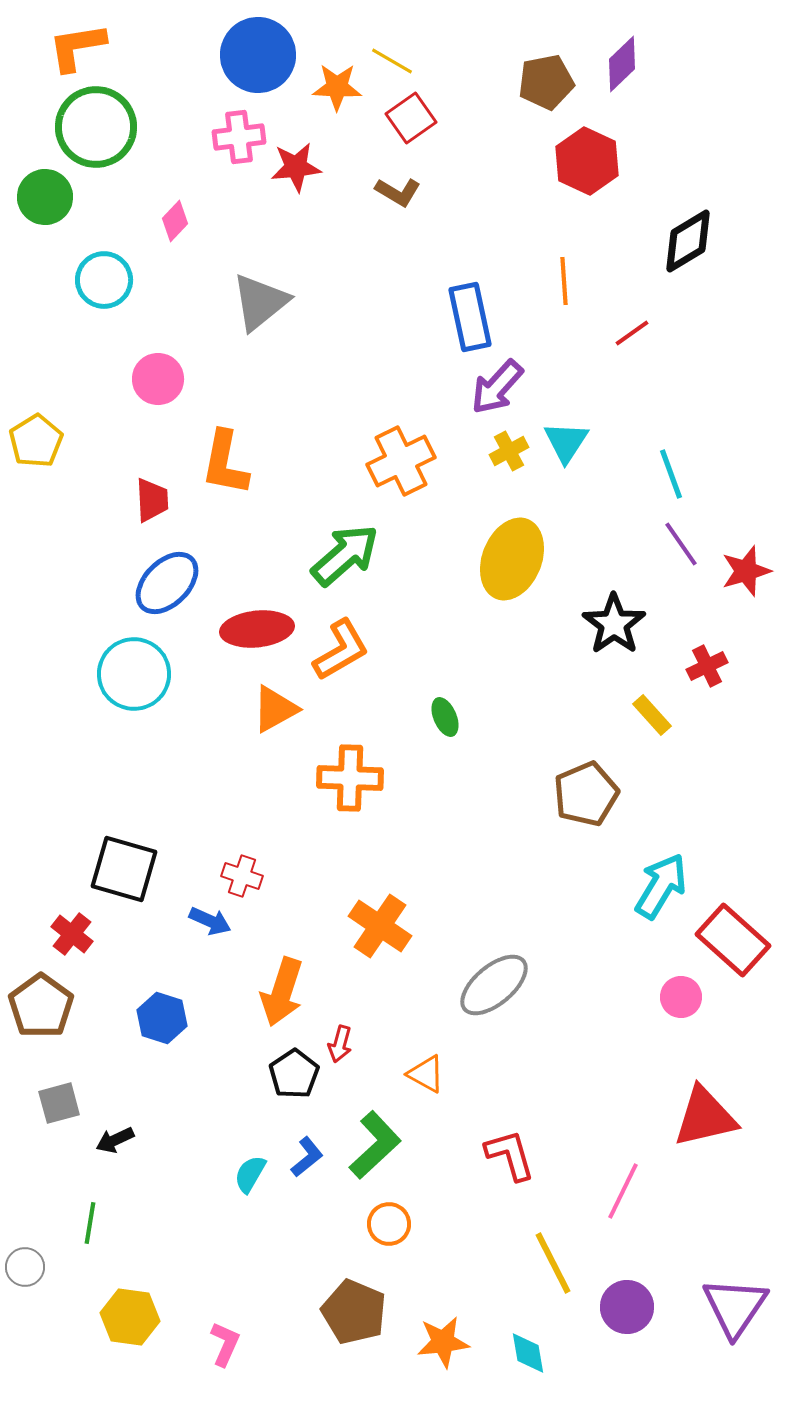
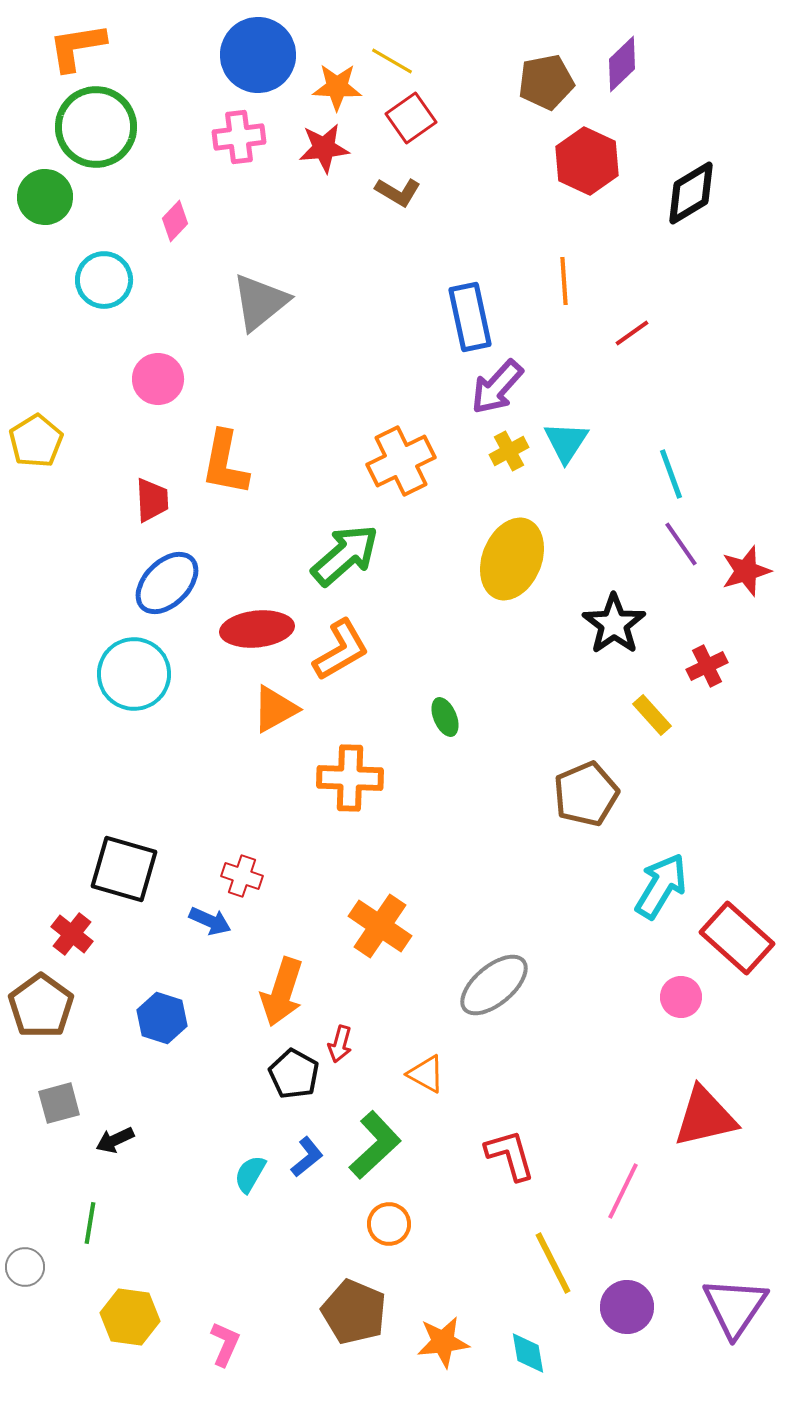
red star at (296, 167): moved 28 px right, 19 px up
black diamond at (688, 241): moved 3 px right, 48 px up
red rectangle at (733, 940): moved 4 px right, 2 px up
black pentagon at (294, 1074): rotated 9 degrees counterclockwise
